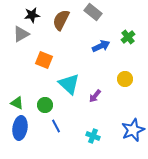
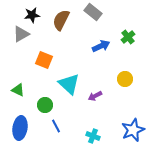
purple arrow: rotated 24 degrees clockwise
green triangle: moved 1 px right, 13 px up
